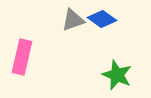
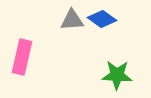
gray triangle: moved 1 px left; rotated 15 degrees clockwise
green star: rotated 20 degrees counterclockwise
